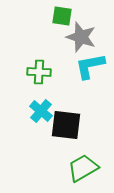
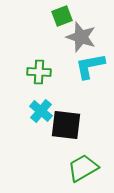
green square: rotated 30 degrees counterclockwise
